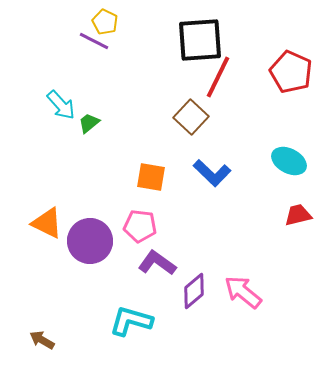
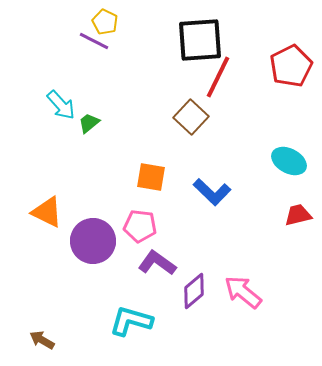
red pentagon: moved 6 px up; rotated 21 degrees clockwise
blue L-shape: moved 19 px down
orange triangle: moved 11 px up
purple circle: moved 3 px right
